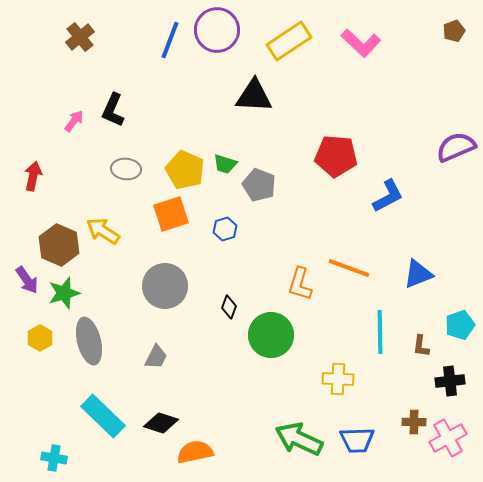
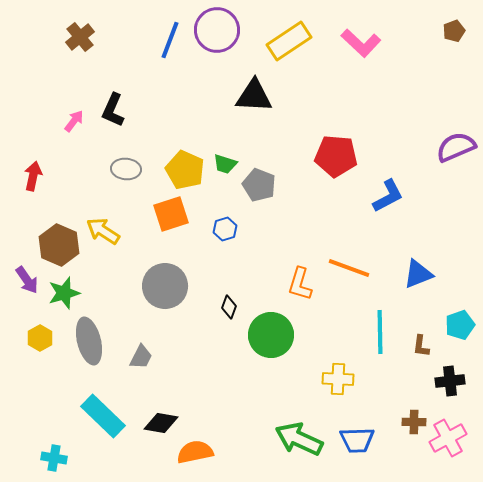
gray trapezoid at (156, 357): moved 15 px left
black diamond at (161, 423): rotated 8 degrees counterclockwise
